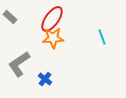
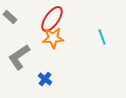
gray L-shape: moved 7 px up
